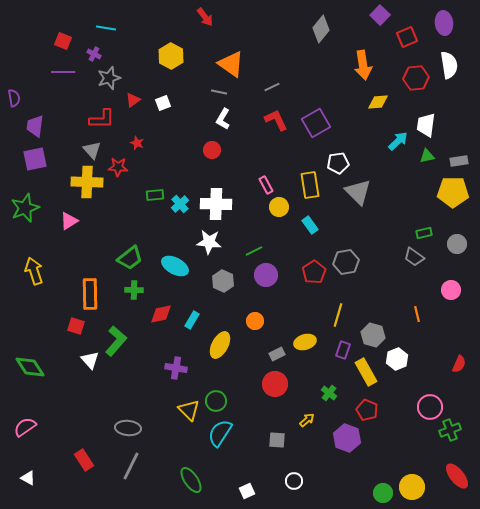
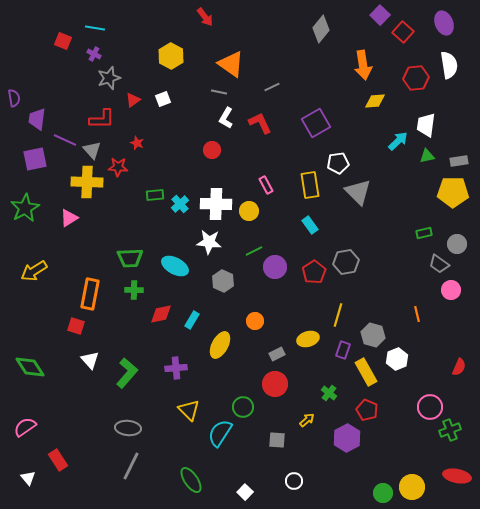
purple ellipse at (444, 23): rotated 15 degrees counterclockwise
cyan line at (106, 28): moved 11 px left
red square at (407, 37): moved 4 px left, 5 px up; rotated 25 degrees counterclockwise
purple line at (63, 72): moved 2 px right, 68 px down; rotated 25 degrees clockwise
yellow diamond at (378, 102): moved 3 px left, 1 px up
white square at (163, 103): moved 4 px up
white L-shape at (223, 119): moved 3 px right, 1 px up
red L-shape at (276, 120): moved 16 px left, 3 px down
purple trapezoid at (35, 126): moved 2 px right, 7 px up
yellow circle at (279, 207): moved 30 px left, 4 px down
green star at (25, 208): rotated 8 degrees counterclockwise
pink triangle at (69, 221): moved 3 px up
gray trapezoid at (414, 257): moved 25 px right, 7 px down
green trapezoid at (130, 258): rotated 36 degrees clockwise
yellow arrow at (34, 271): rotated 104 degrees counterclockwise
purple circle at (266, 275): moved 9 px right, 8 px up
orange rectangle at (90, 294): rotated 12 degrees clockwise
green L-shape at (116, 341): moved 11 px right, 32 px down
yellow ellipse at (305, 342): moved 3 px right, 3 px up
red semicircle at (459, 364): moved 3 px down
purple cross at (176, 368): rotated 15 degrees counterclockwise
green circle at (216, 401): moved 27 px right, 6 px down
purple hexagon at (347, 438): rotated 12 degrees clockwise
red rectangle at (84, 460): moved 26 px left
red ellipse at (457, 476): rotated 40 degrees counterclockwise
white triangle at (28, 478): rotated 21 degrees clockwise
white square at (247, 491): moved 2 px left, 1 px down; rotated 21 degrees counterclockwise
